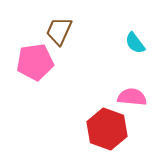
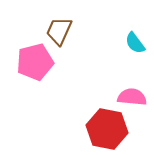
pink pentagon: rotated 6 degrees counterclockwise
red hexagon: rotated 9 degrees counterclockwise
